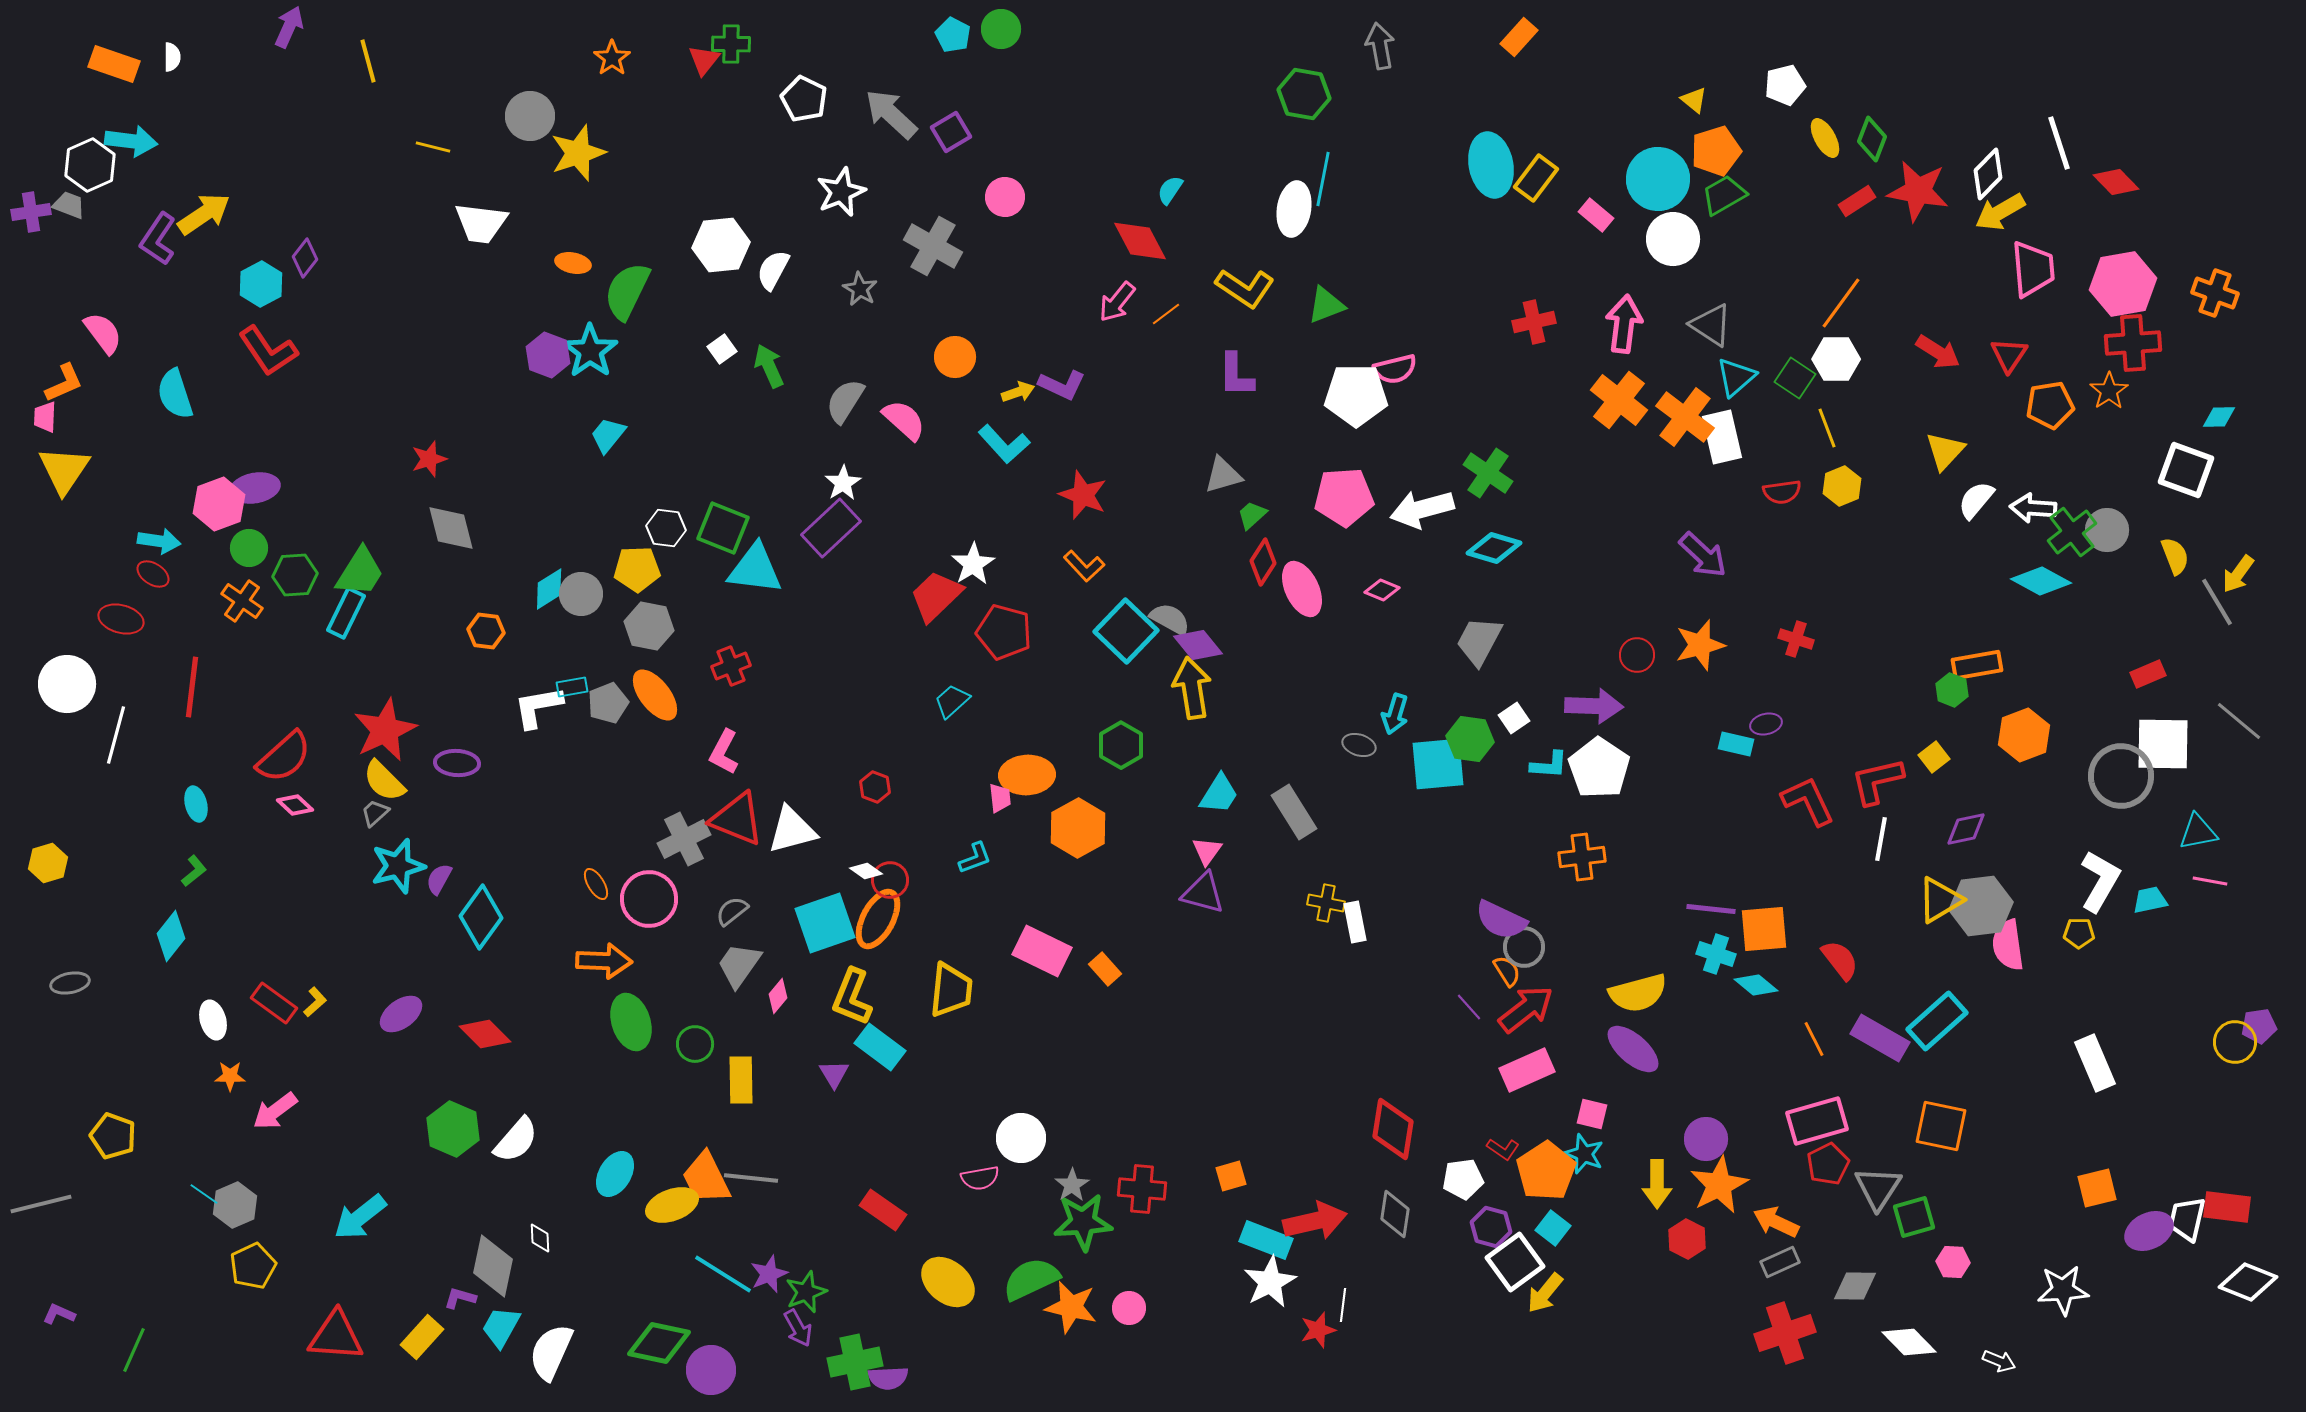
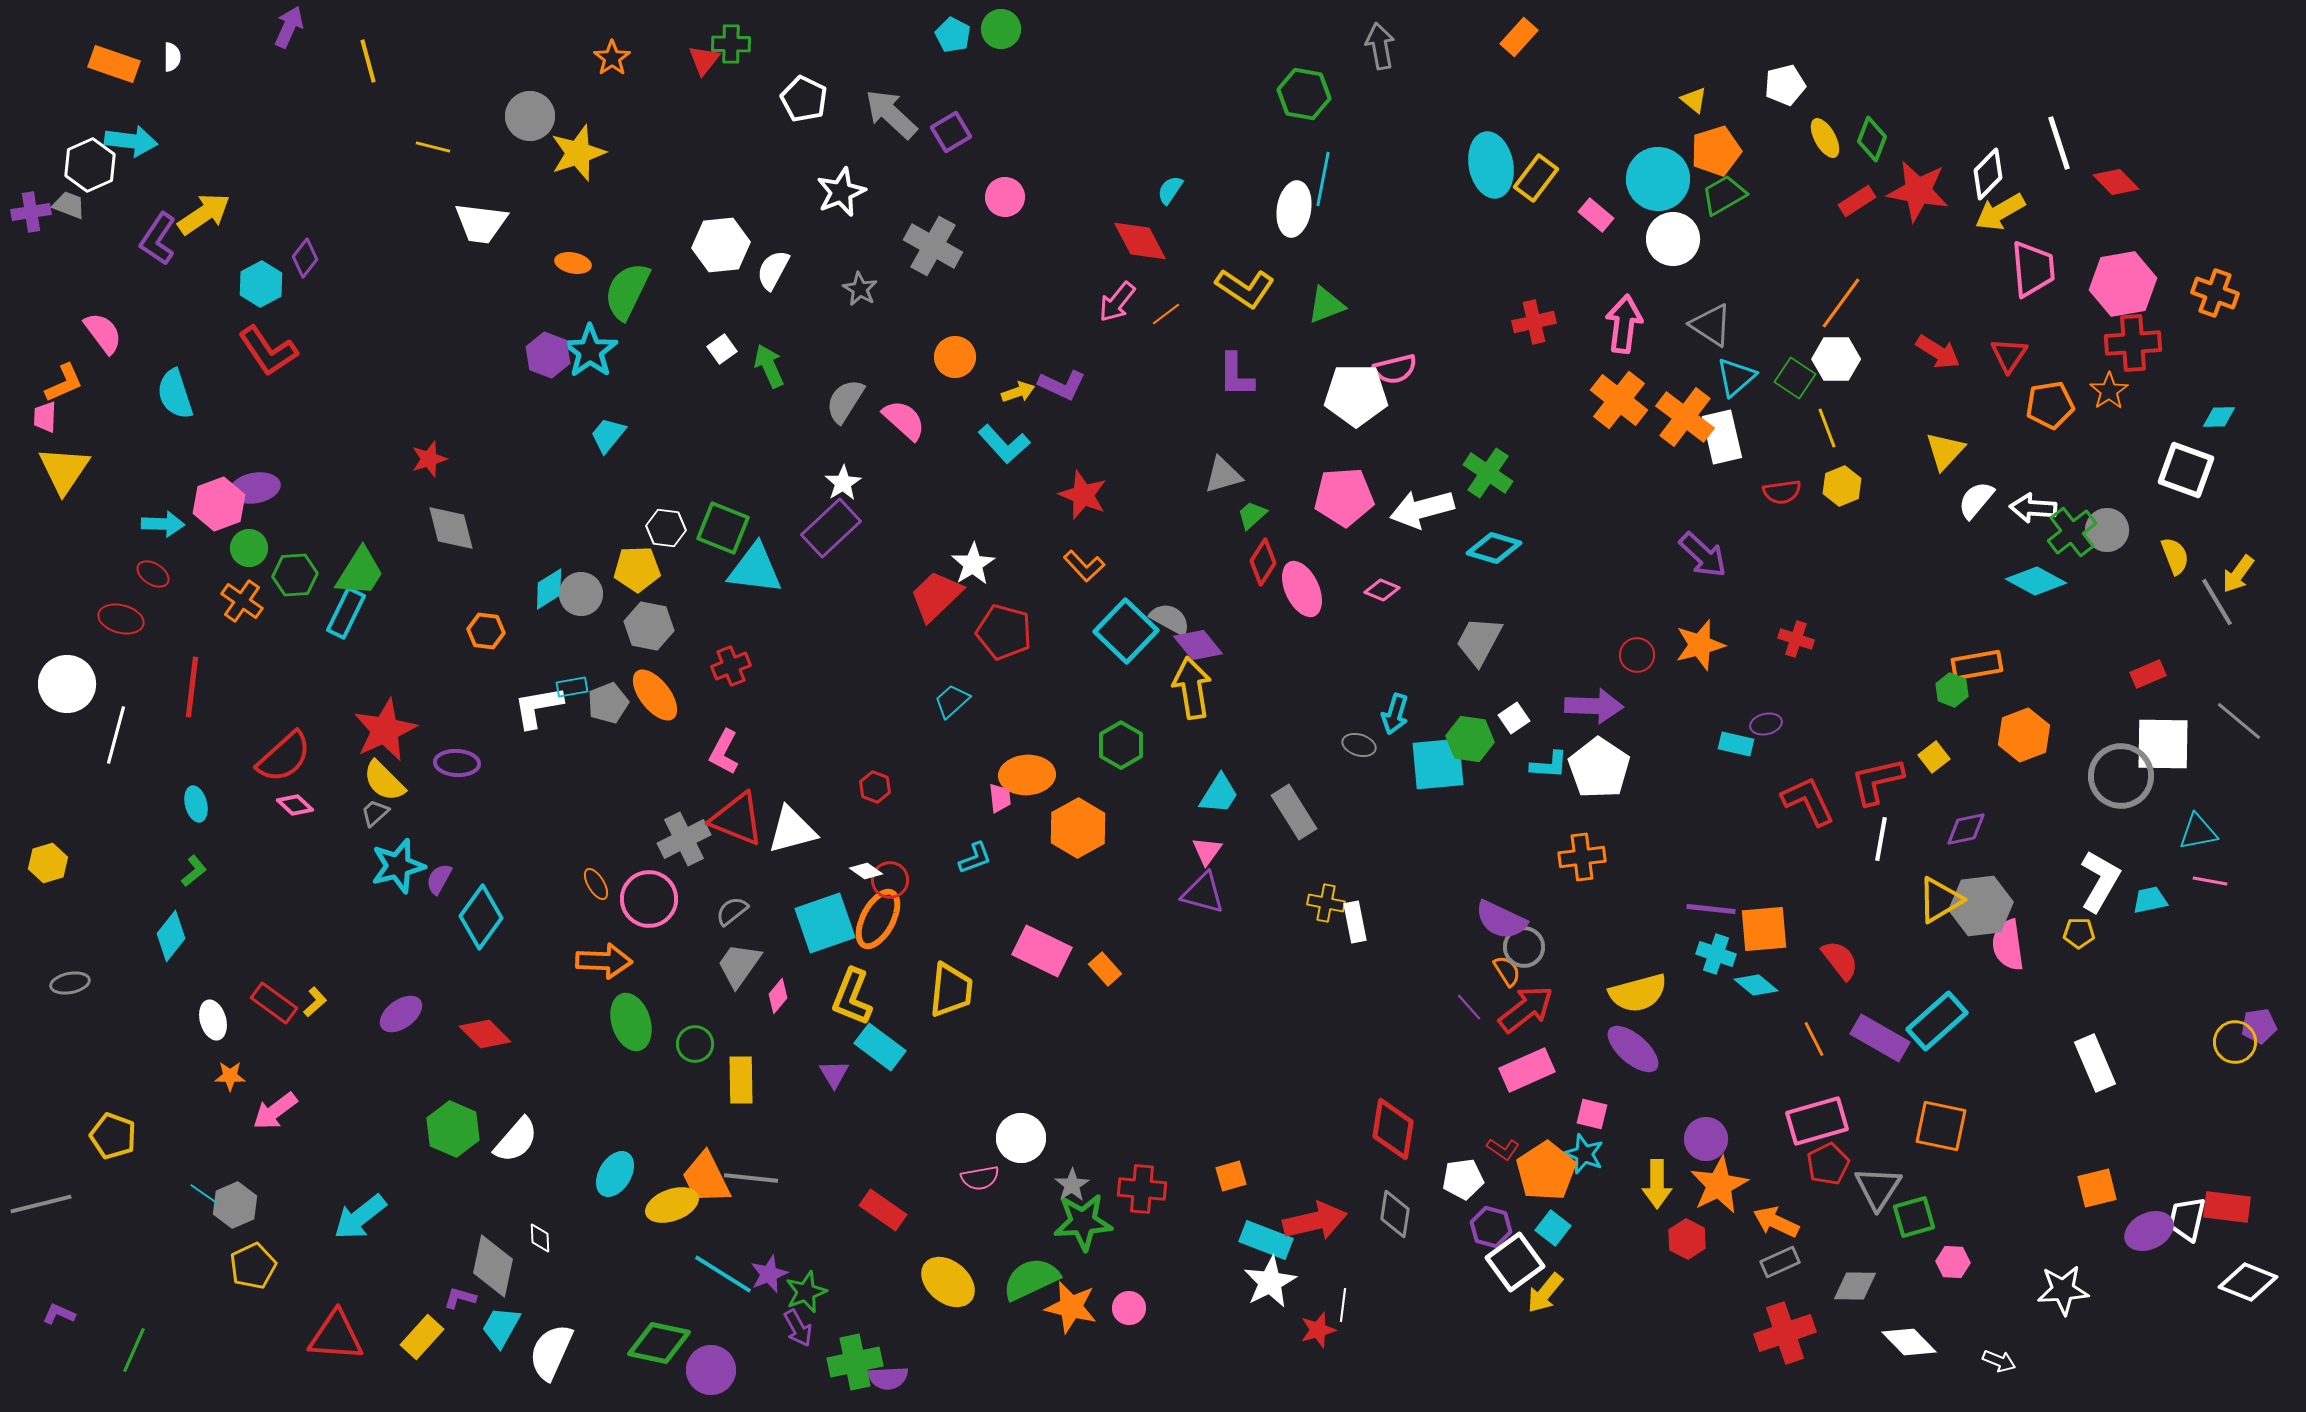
cyan arrow at (159, 541): moved 4 px right, 17 px up; rotated 6 degrees counterclockwise
cyan diamond at (2041, 581): moved 5 px left
